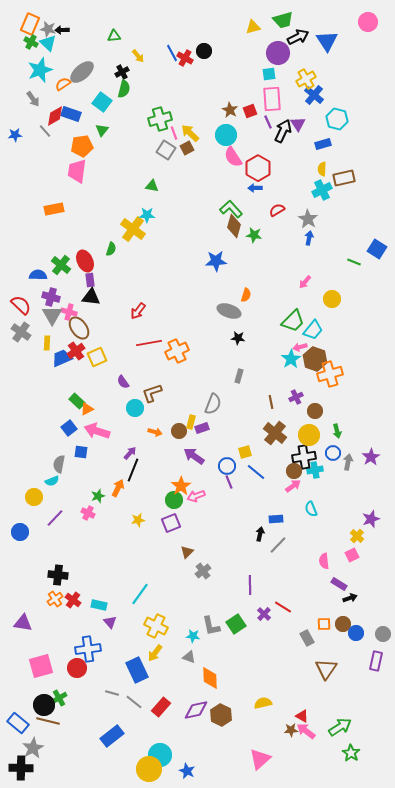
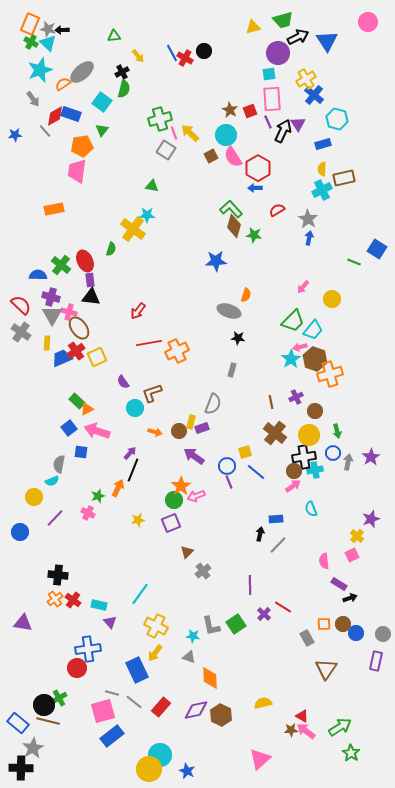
brown square at (187, 148): moved 24 px right, 8 px down
pink arrow at (305, 282): moved 2 px left, 5 px down
gray rectangle at (239, 376): moved 7 px left, 6 px up
pink square at (41, 666): moved 62 px right, 45 px down
